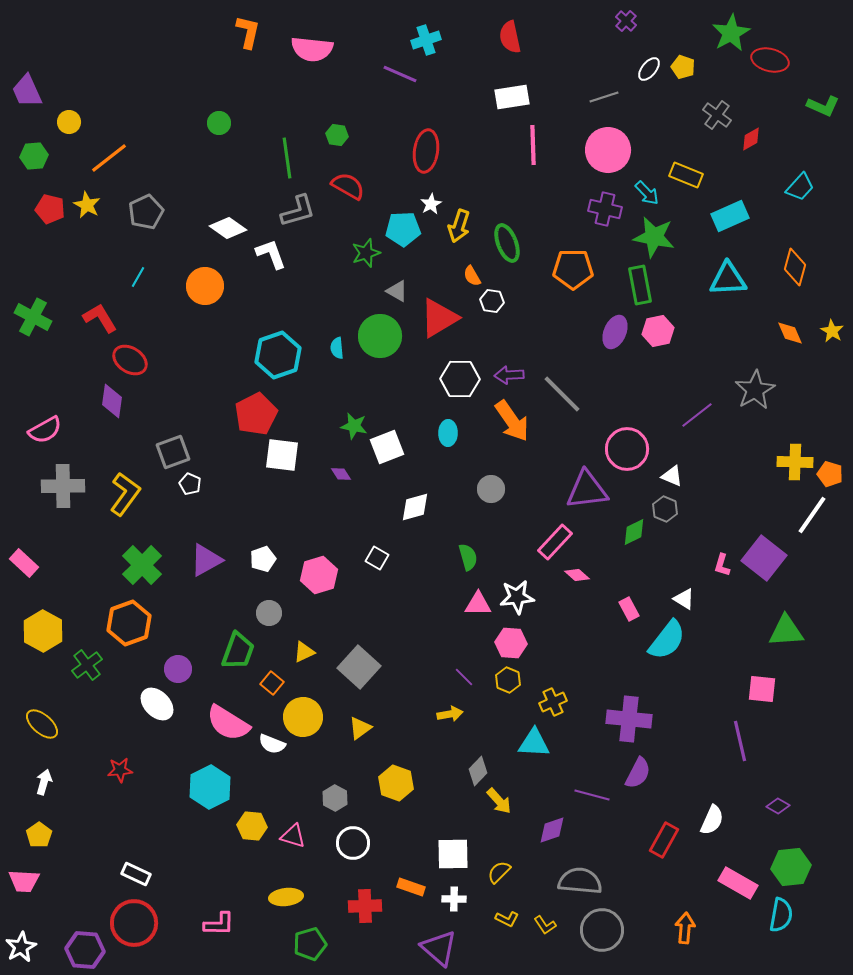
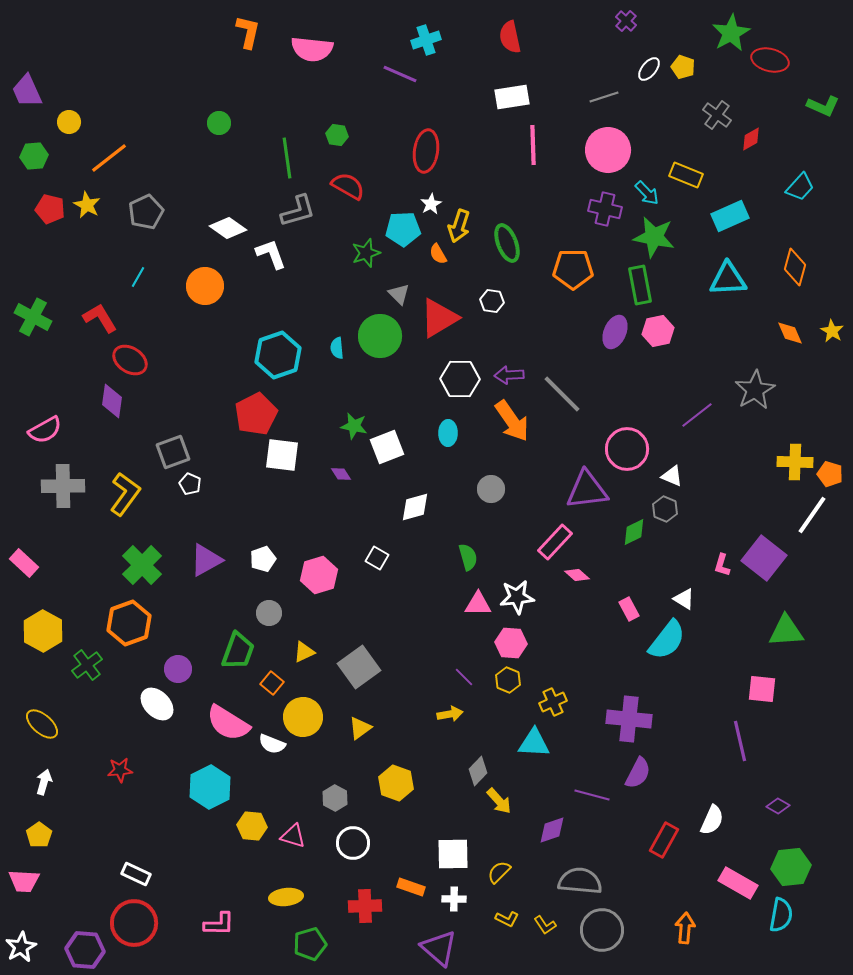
orange semicircle at (472, 276): moved 34 px left, 22 px up
gray triangle at (397, 291): moved 2 px right, 3 px down; rotated 15 degrees clockwise
gray square at (359, 667): rotated 12 degrees clockwise
